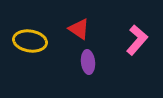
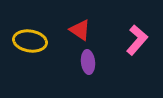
red triangle: moved 1 px right, 1 px down
